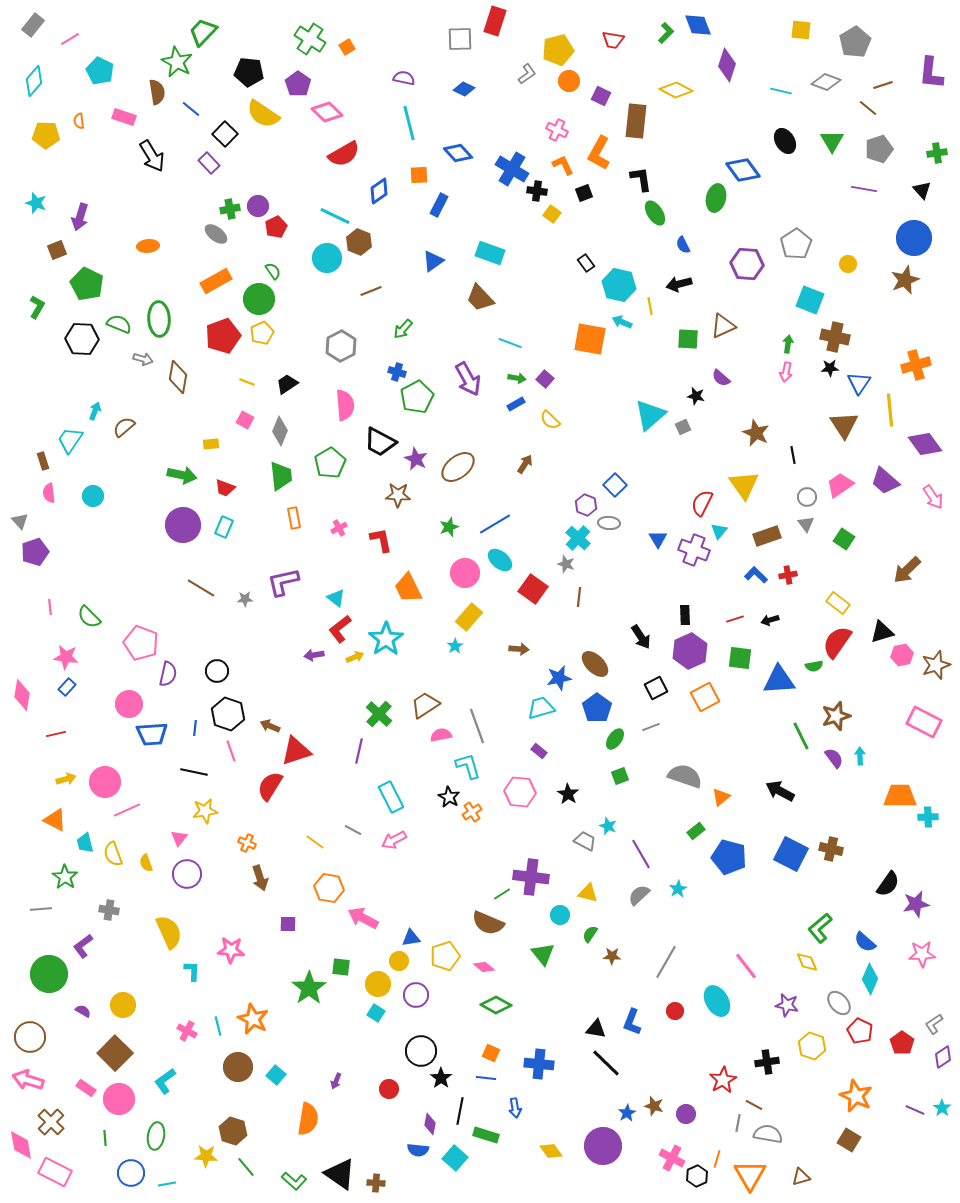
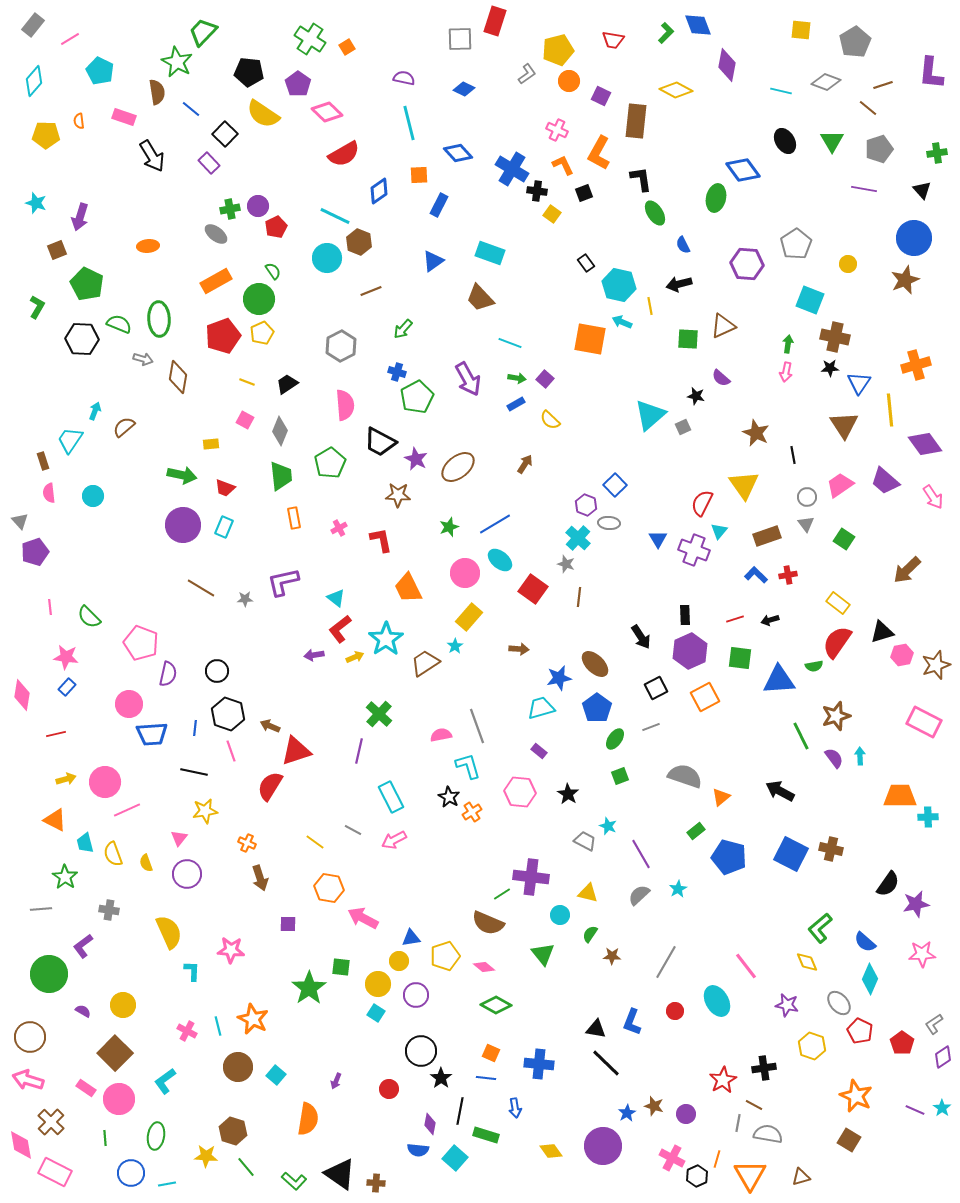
purple diamond at (727, 65): rotated 8 degrees counterclockwise
brown trapezoid at (425, 705): moved 42 px up
black cross at (767, 1062): moved 3 px left, 6 px down
